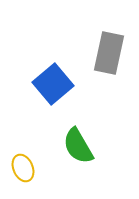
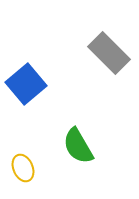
gray rectangle: rotated 57 degrees counterclockwise
blue square: moved 27 px left
